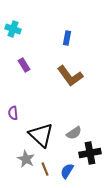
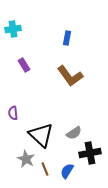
cyan cross: rotated 28 degrees counterclockwise
